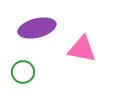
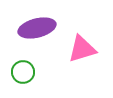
pink triangle: rotated 28 degrees counterclockwise
